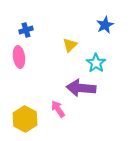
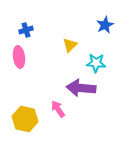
cyan star: rotated 30 degrees counterclockwise
yellow hexagon: rotated 15 degrees counterclockwise
